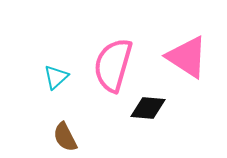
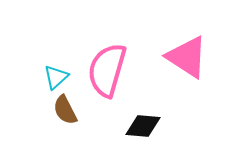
pink semicircle: moved 6 px left, 5 px down
black diamond: moved 5 px left, 18 px down
brown semicircle: moved 27 px up
